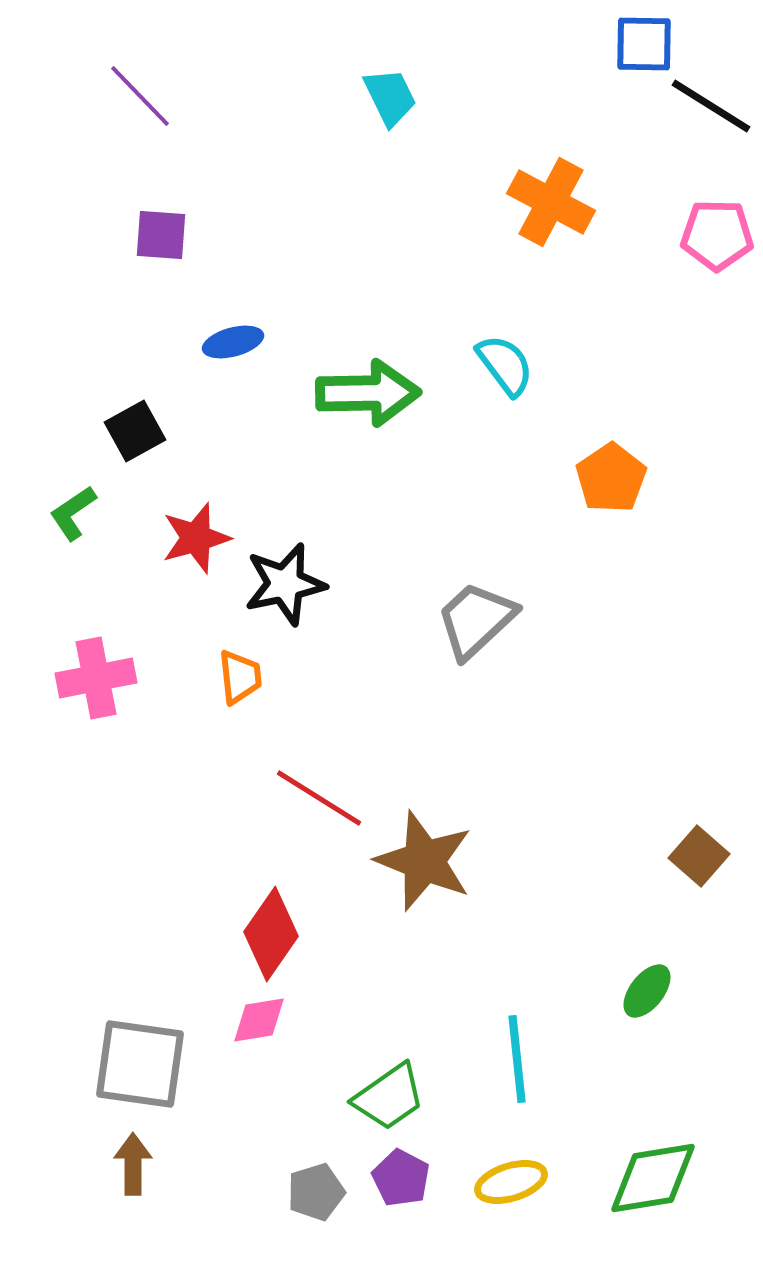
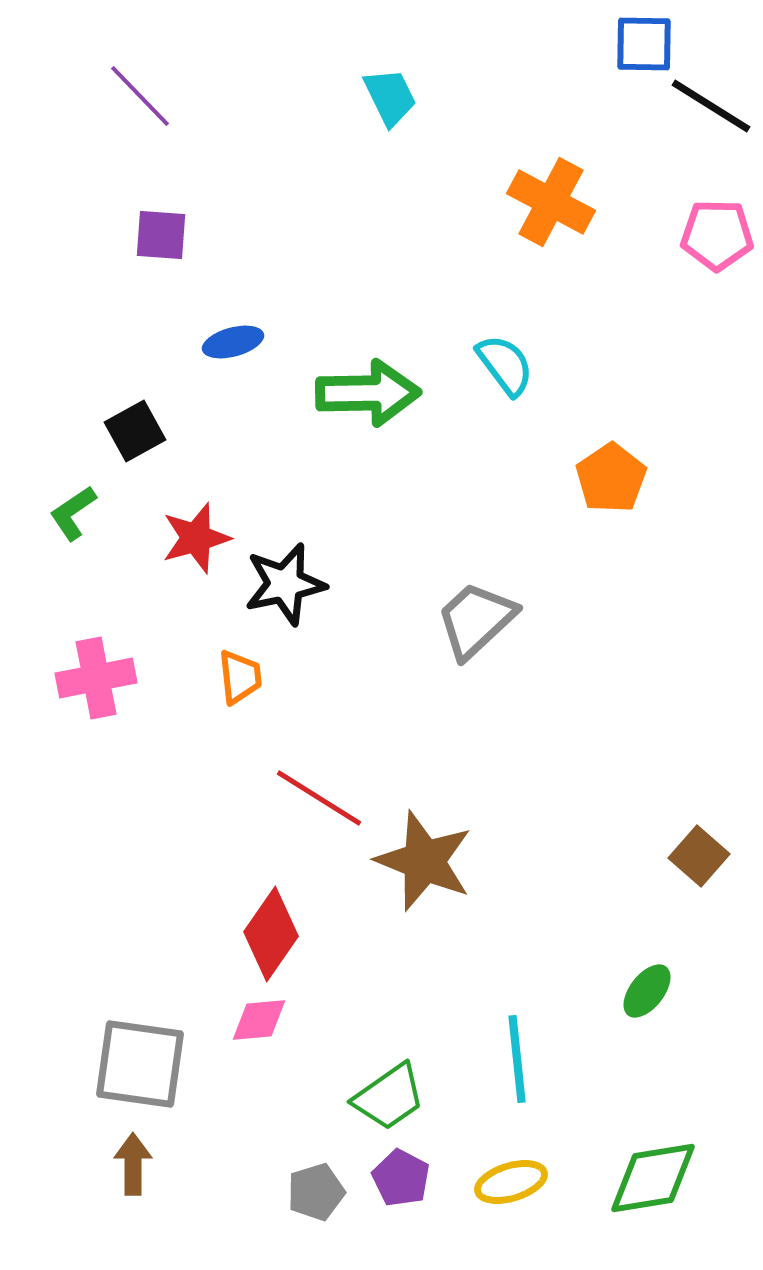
pink diamond: rotated 4 degrees clockwise
